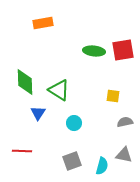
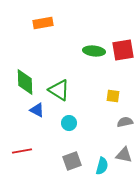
blue triangle: moved 1 px left, 3 px up; rotated 35 degrees counterclockwise
cyan circle: moved 5 px left
red line: rotated 12 degrees counterclockwise
